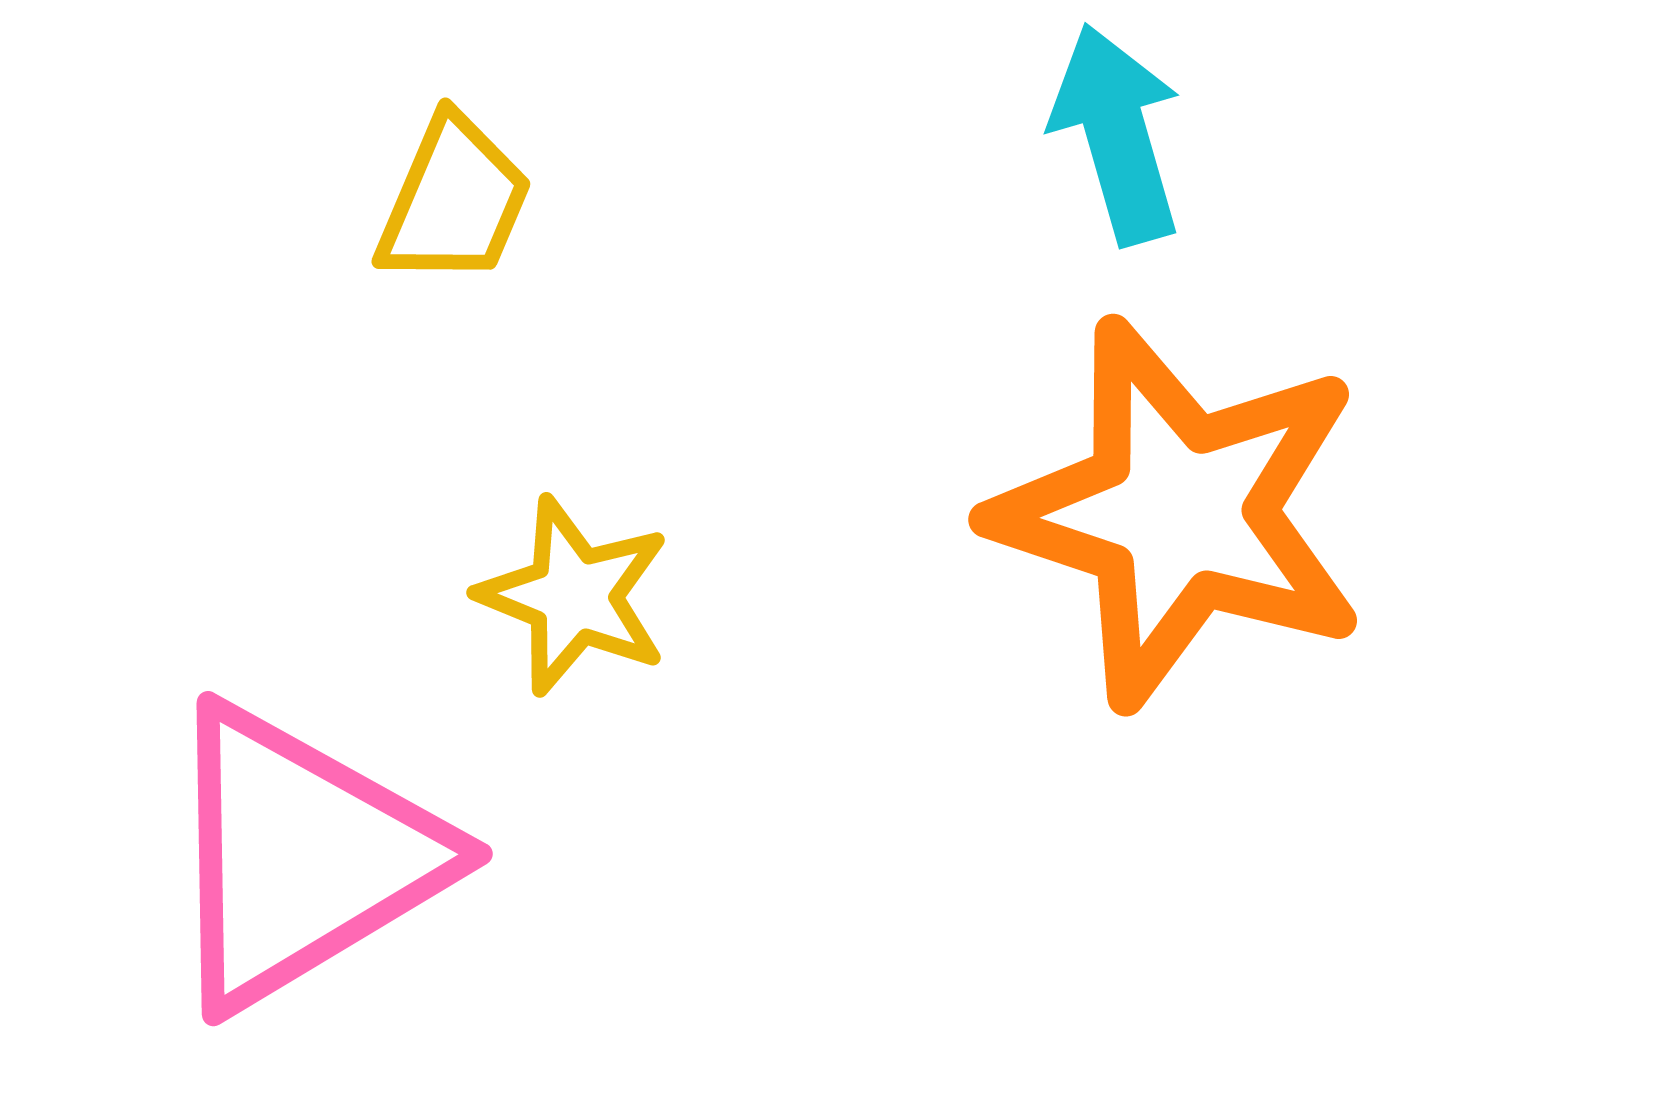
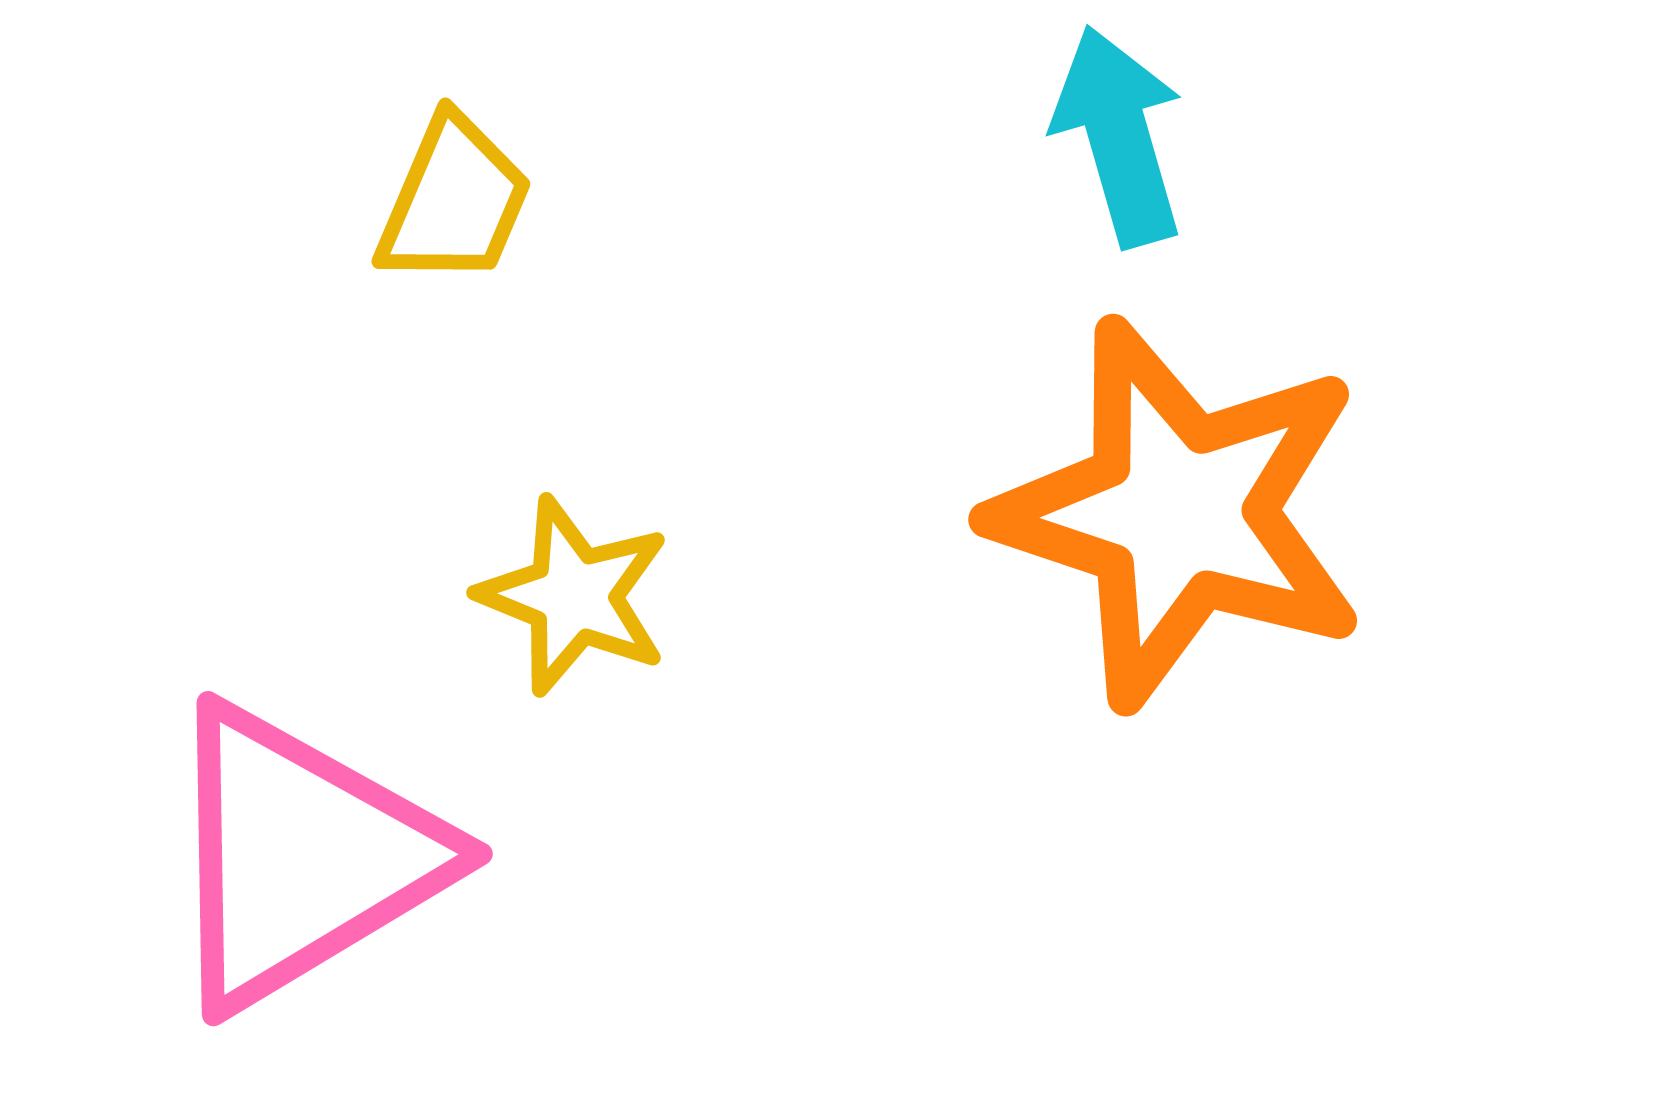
cyan arrow: moved 2 px right, 2 px down
